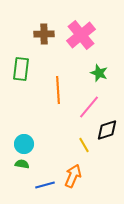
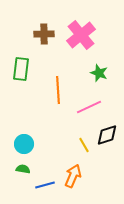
pink line: rotated 25 degrees clockwise
black diamond: moved 5 px down
green semicircle: moved 1 px right, 5 px down
